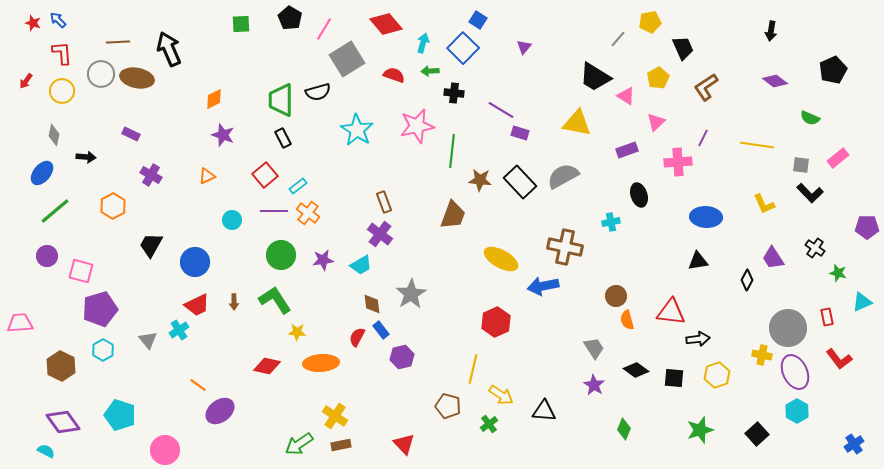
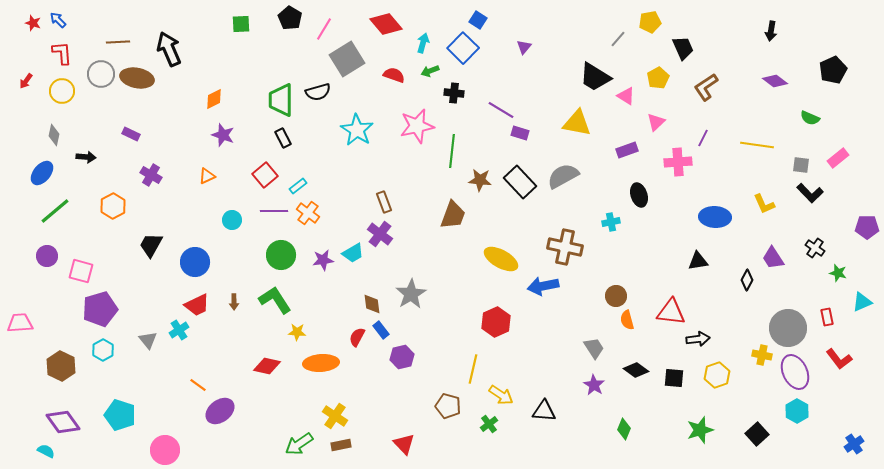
green arrow at (430, 71): rotated 18 degrees counterclockwise
blue ellipse at (706, 217): moved 9 px right
cyan trapezoid at (361, 265): moved 8 px left, 12 px up
